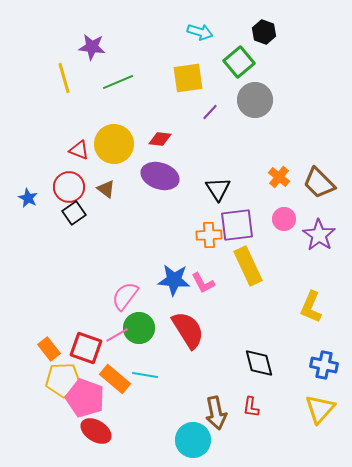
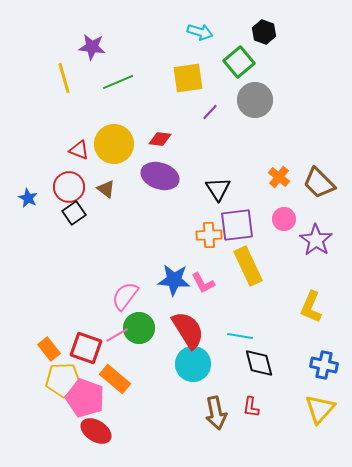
purple star at (319, 235): moved 3 px left, 5 px down
cyan line at (145, 375): moved 95 px right, 39 px up
cyan circle at (193, 440): moved 76 px up
